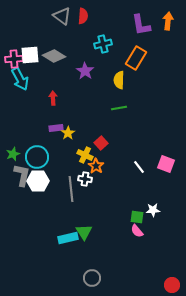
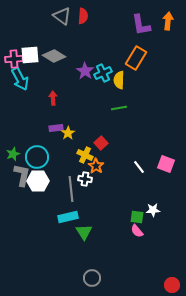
cyan cross: moved 29 px down; rotated 12 degrees counterclockwise
cyan rectangle: moved 21 px up
